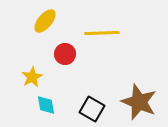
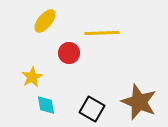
red circle: moved 4 px right, 1 px up
